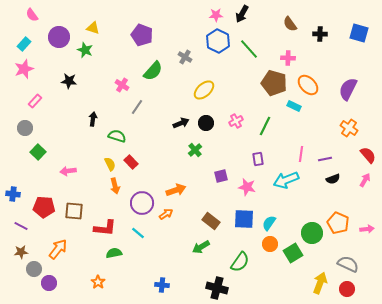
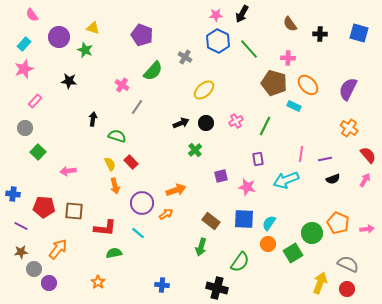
orange circle at (270, 244): moved 2 px left
green arrow at (201, 247): rotated 42 degrees counterclockwise
